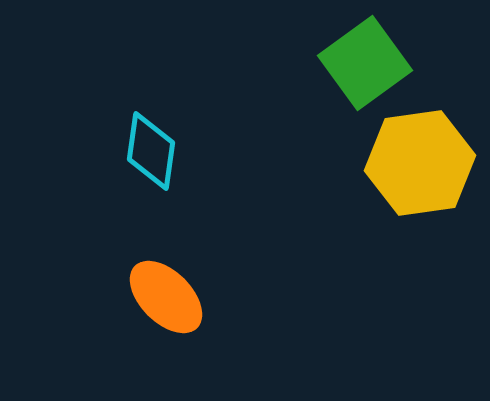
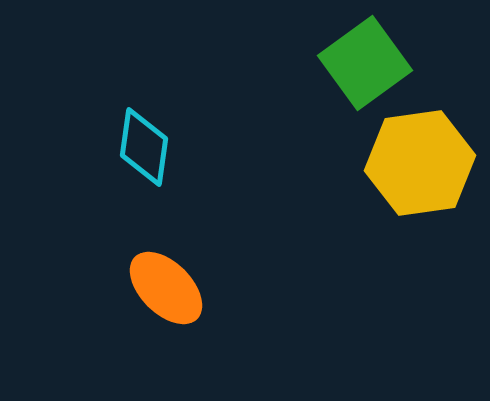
cyan diamond: moved 7 px left, 4 px up
orange ellipse: moved 9 px up
